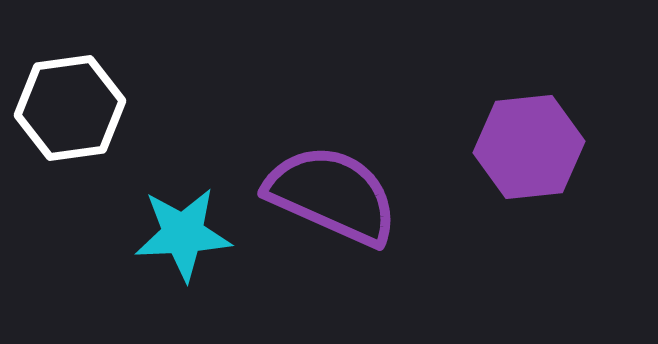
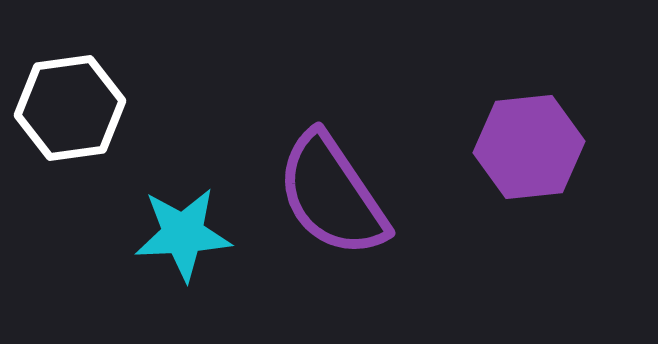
purple semicircle: rotated 148 degrees counterclockwise
